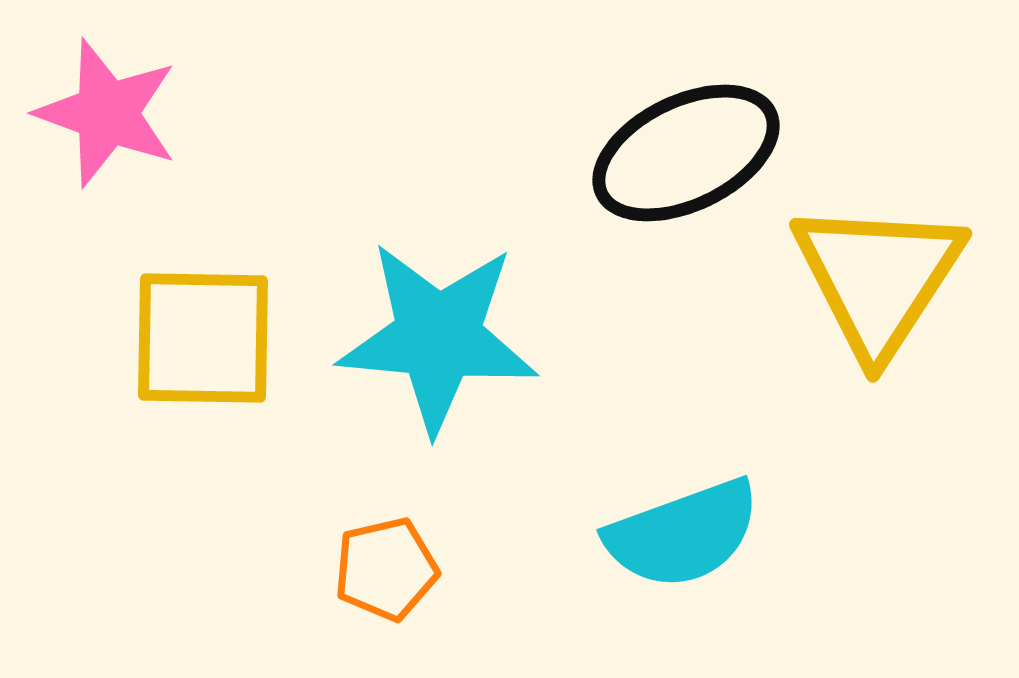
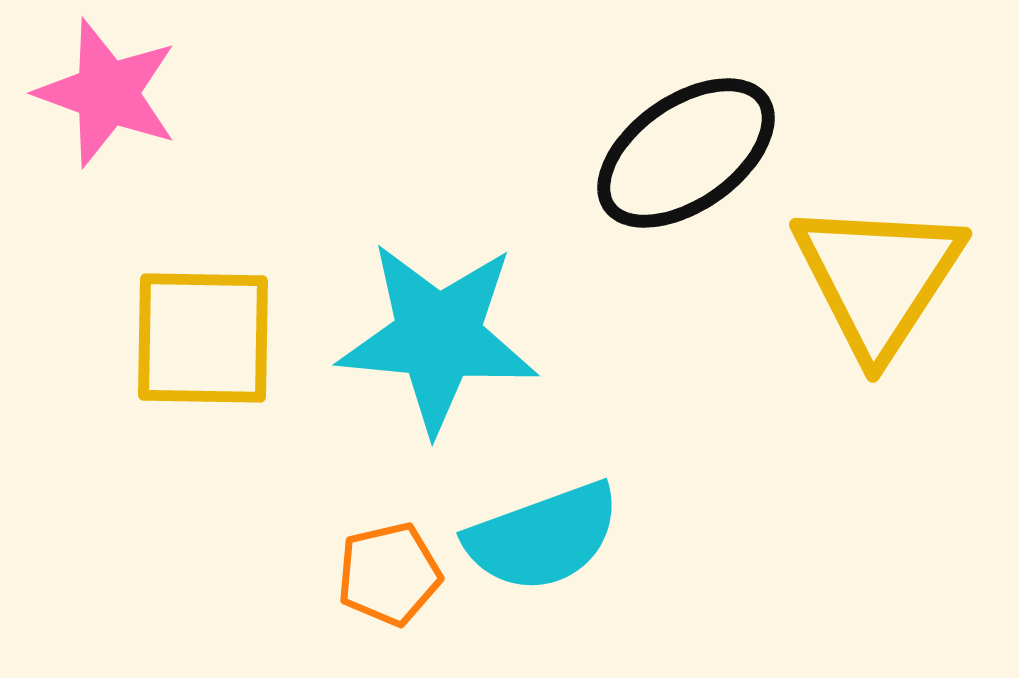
pink star: moved 20 px up
black ellipse: rotated 9 degrees counterclockwise
cyan semicircle: moved 140 px left, 3 px down
orange pentagon: moved 3 px right, 5 px down
